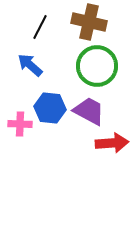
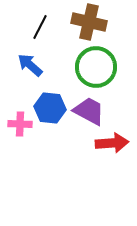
green circle: moved 1 px left, 1 px down
